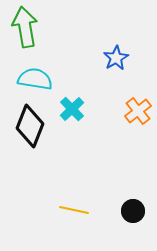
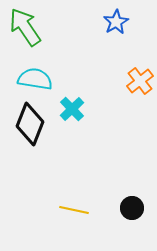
green arrow: rotated 24 degrees counterclockwise
blue star: moved 36 px up
orange cross: moved 2 px right, 30 px up
black diamond: moved 2 px up
black circle: moved 1 px left, 3 px up
